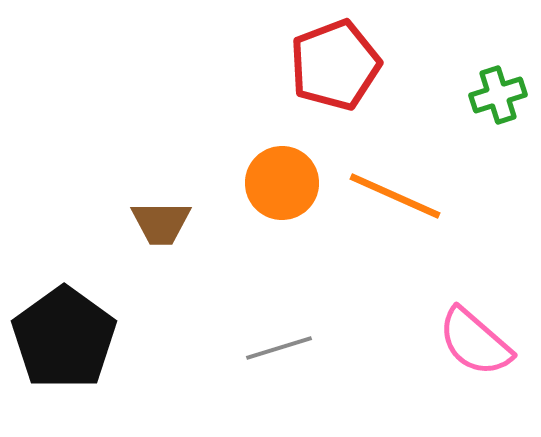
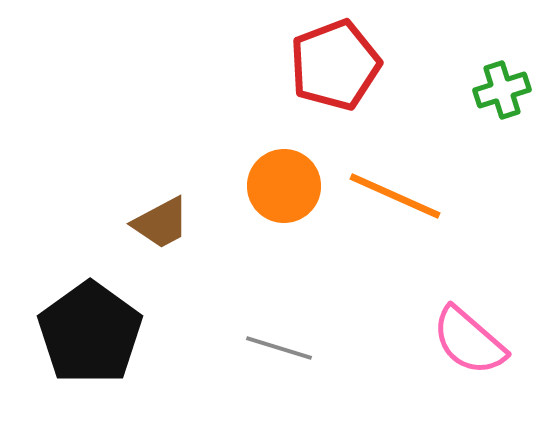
green cross: moved 4 px right, 5 px up
orange circle: moved 2 px right, 3 px down
brown trapezoid: rotated 28 degrees counterclockwise
black pentagon: moved 26 px right, 5 px up
pink semicircle: moved 6 px left, 1 px up
gray line: rotated 34 degrees clockwise
